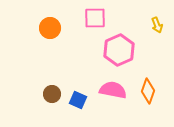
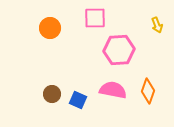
pink hexagon: rotated 20 degrees clockwise
